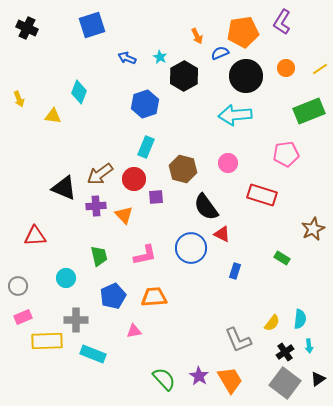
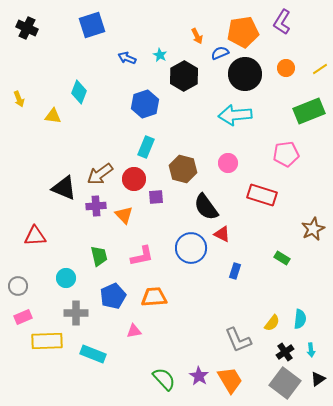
cyan star at (160, 57): moved 2 px up
black circle at (246, 76): moved 1 px left, 2 px up
pink L-shape at (145, 255): moved 3 px left, 1 px down
gray cross at (76, 320): moved 7 px up
cyan arrow at (309, 346): moved 2 px right, 4 px down
